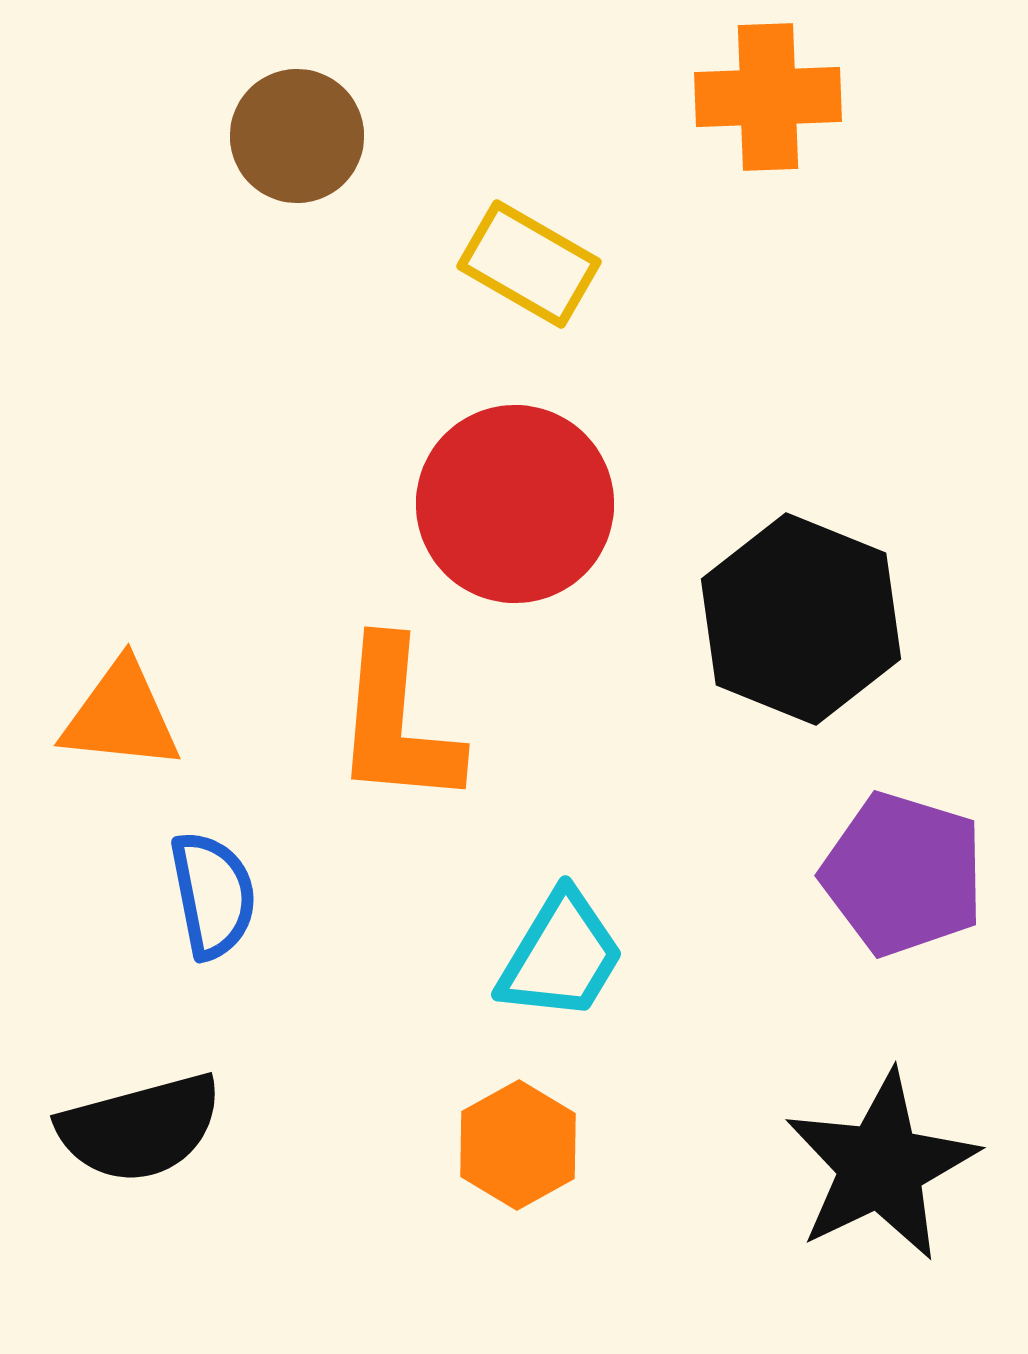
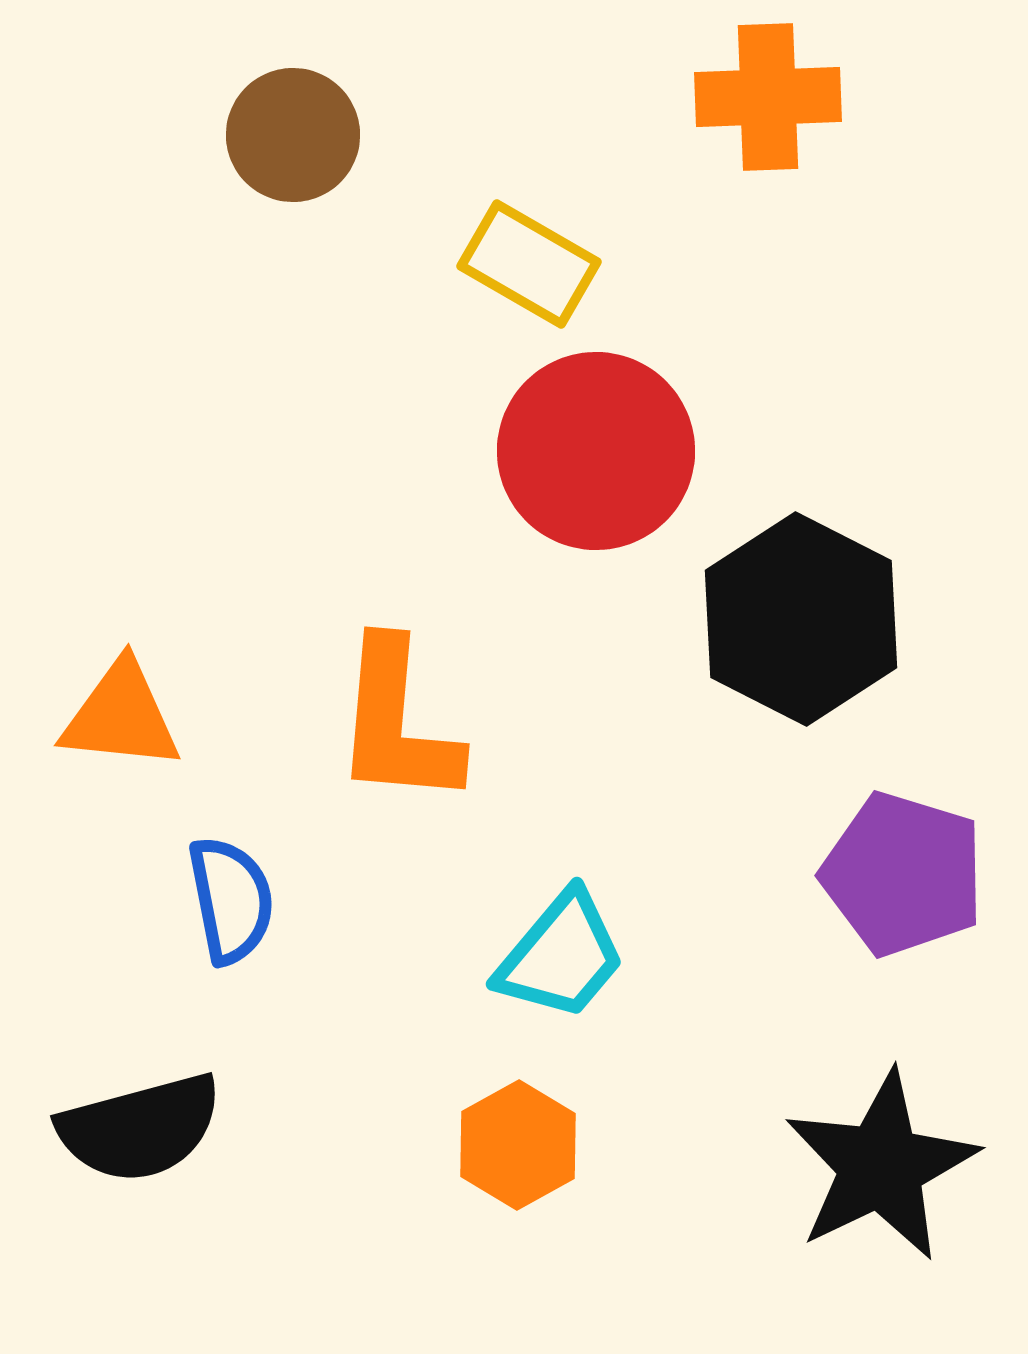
brown circle: moved 4 px left, 1 px up
red circle: moved 81 px right, 53 px up
black hexagon: rotated 5 degrees clockwise
blue semicircle: moved 18 px right, 5 px down
cyan trapezoid: rotated 9 degrees clockwise
